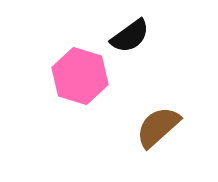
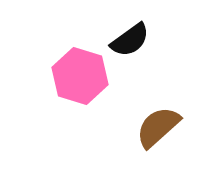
black semicircle: moved 4 px down
